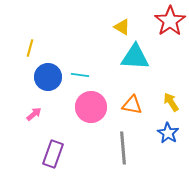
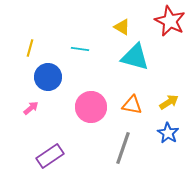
red star: rotated 12 degrees counterclockwise
cyan triangle: rotated 12 degrees clockwise
cyan line: moved 26 px up
yellow arrow: moved 2 px left; rotated 90 degrees clockwise
pink arrow: moved 3 px left, 6 px up
gray line: rotated 24 degrees clockwise
purple rectangle: moved 3 px left, 2 px down; rotated 36 degrees clockwise
